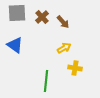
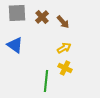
yellow cross: moved 10 px left; rotated 16 degrees clockwise
